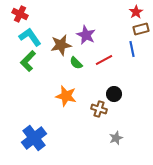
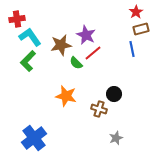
red cross: moved 3 px left, 5 px down; rotated 35 degrees counterclockwise
red line: moved 11 px left, 7 px up; rotated 12 degrees counterclockwise
